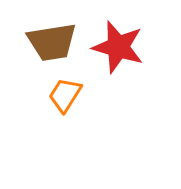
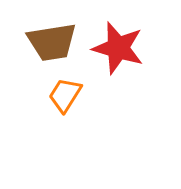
red star: moved 1 px down
